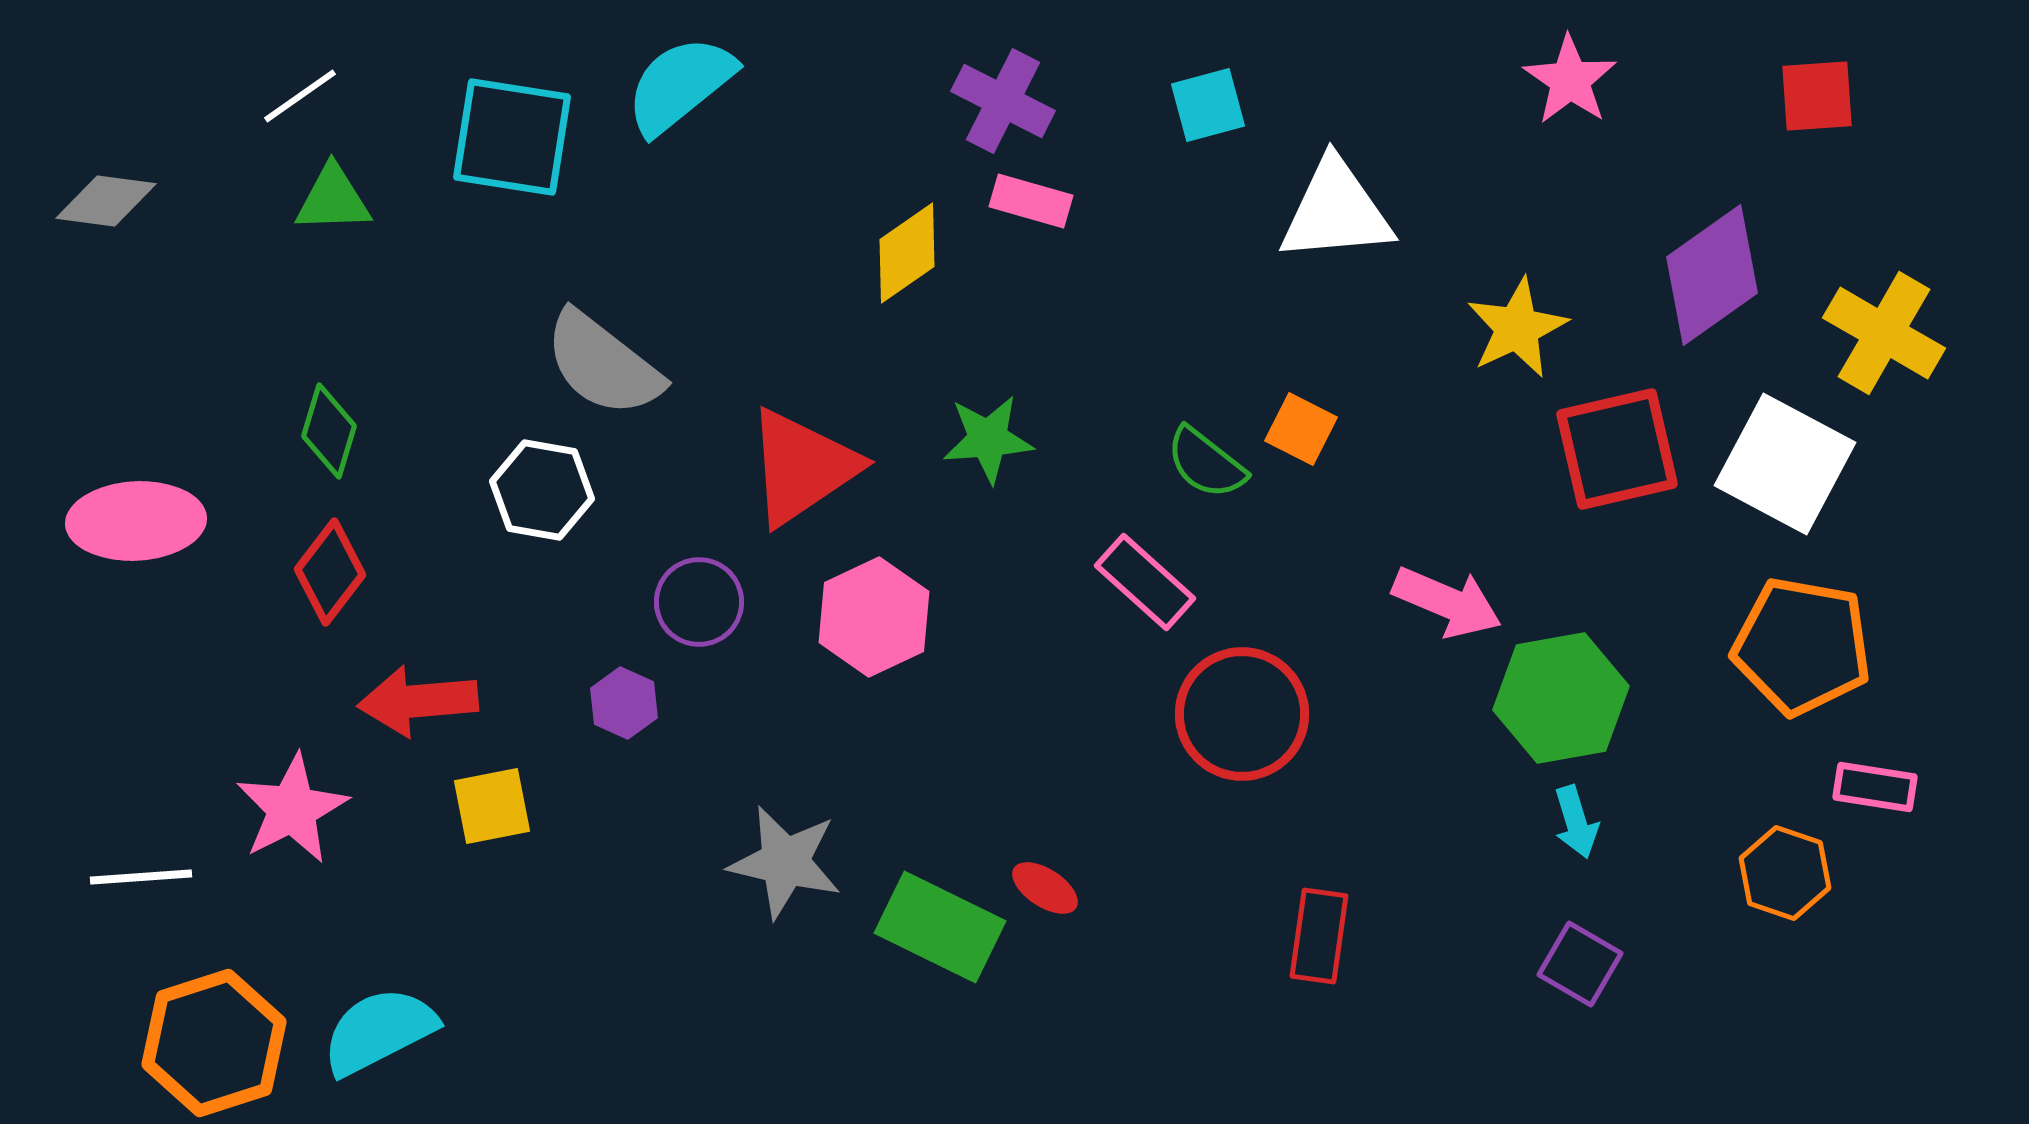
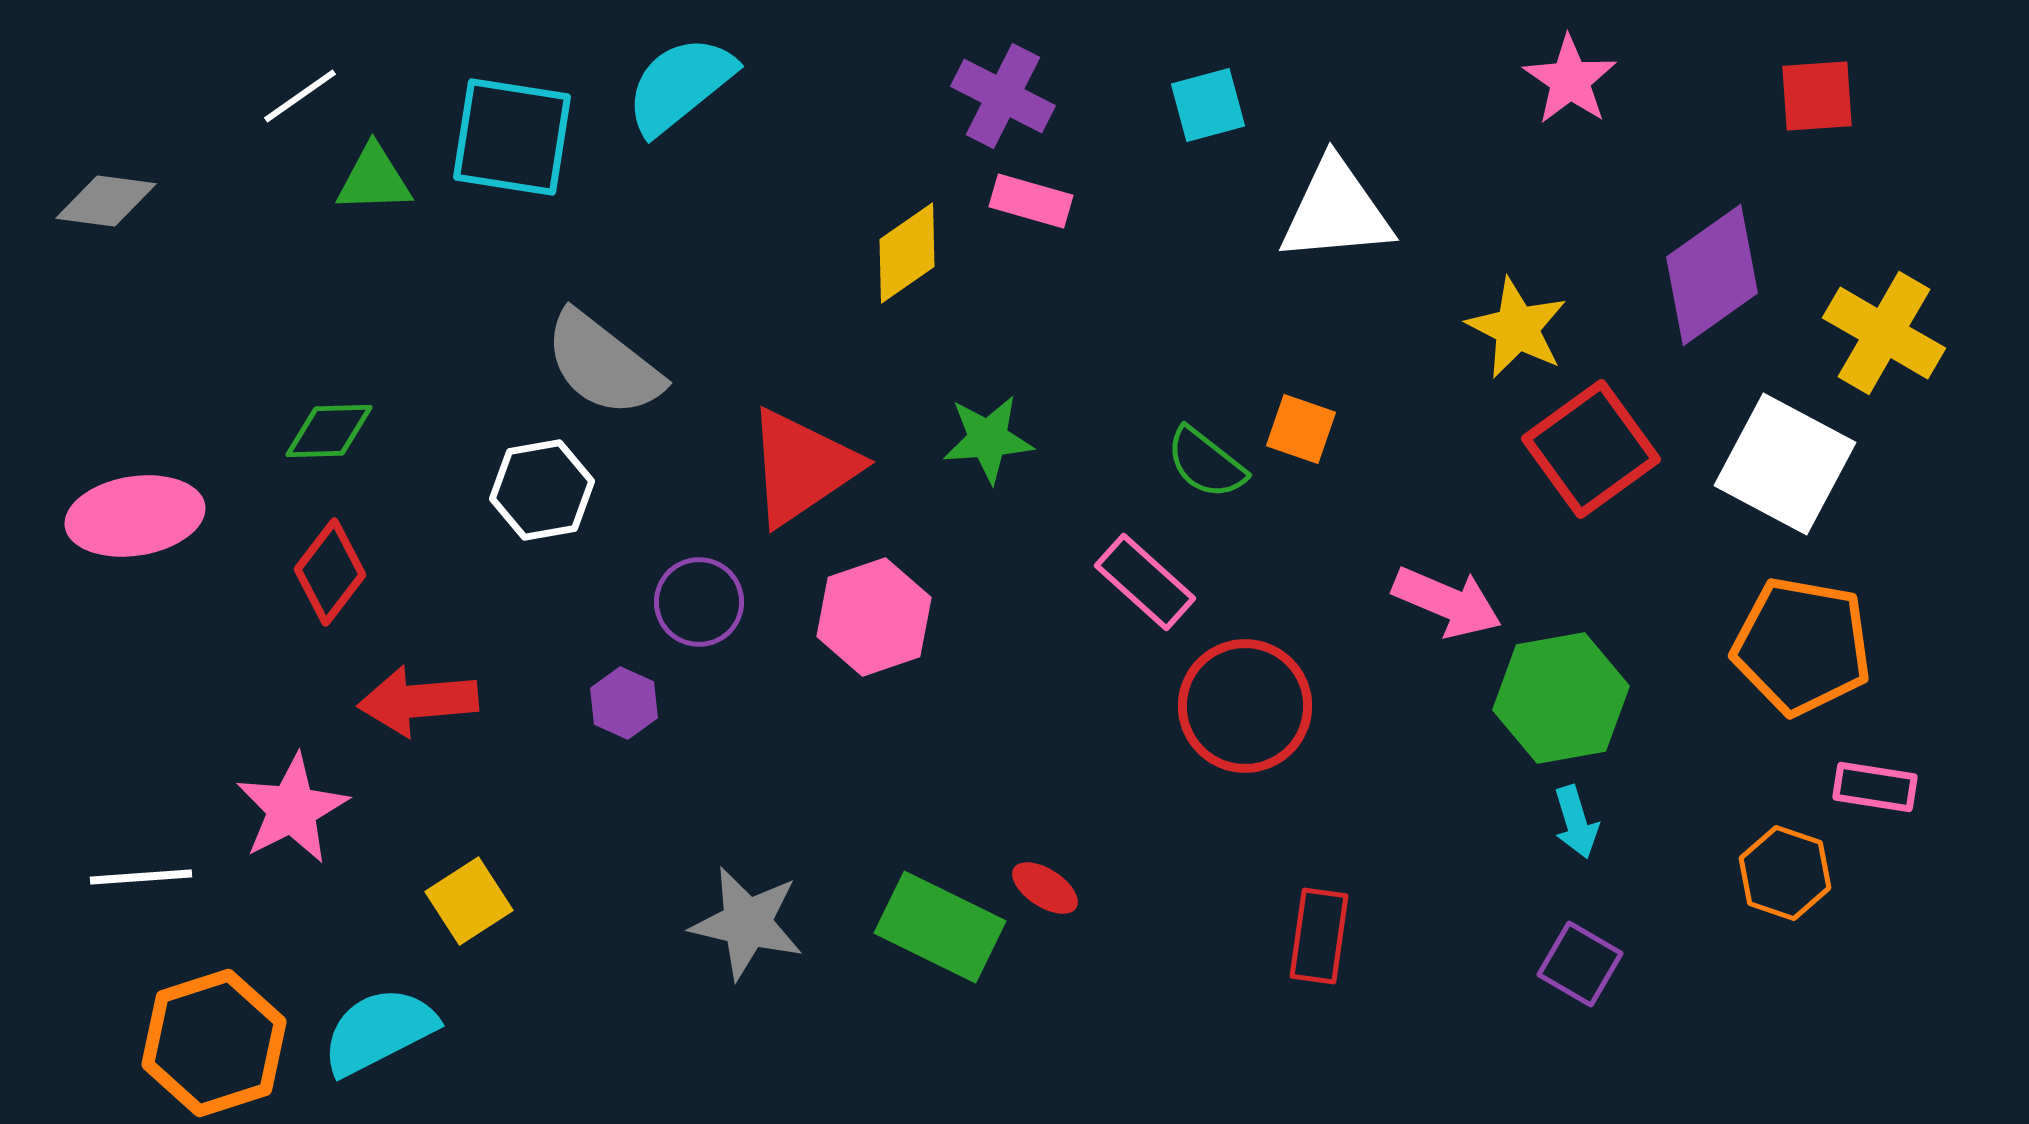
purple cross at (1003, 101): moved 5 px up
green triangle at (333, 199): moved 41 px right, 20 px up
yellow star at (1517, 328): rotated 20 degrees counterclockwise
orange square at (1301, 429): rotated 8 degrees counterclockwise
green diamond at (329, 431): rotated 72 degrees clockwise
red square at (1617, 449): moved 26 px left; rotated 23 degrees counterclockwise
white hexagon at (542, 490): rotated 20 degrees counterclockwise
pink ellipse at (136, 521): moved 1 px left, 5 px up; rotated 6 degrees counterclockwise
pink hexagon at (874, 617): rotated 6 degrees clockwise
red circle at (1242, 714): moved 3 px right, 8 px up
yellow square at (492, 806): moved 23 px left, 95 px down; rotated 22 degrees counterclockwise
gray star at (785, 862): moved 38 px left, 61 px down
